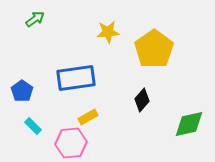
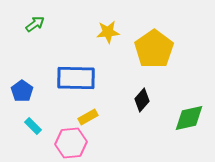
green arrow: moved 5 px down
blue rectangle: rotated 9 degrees clockwise
green diamond: moved 6 px up
